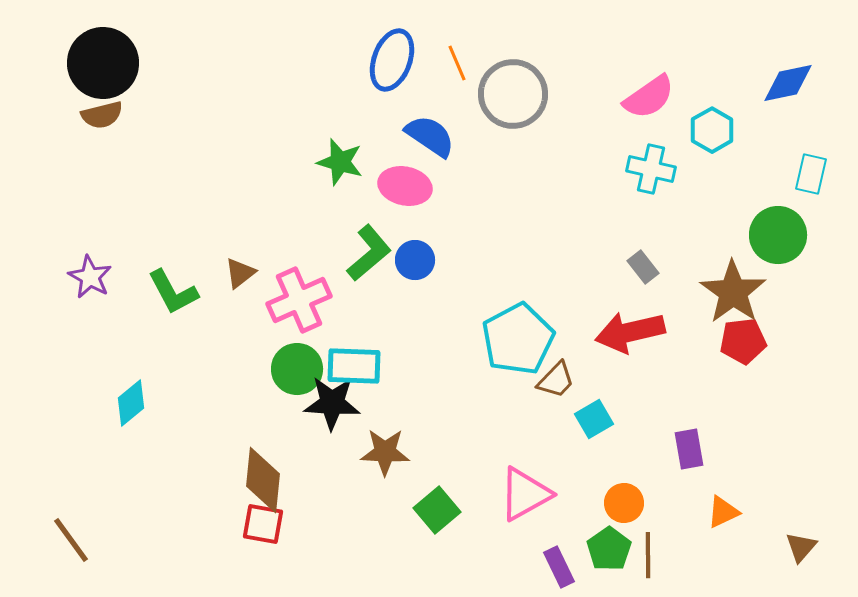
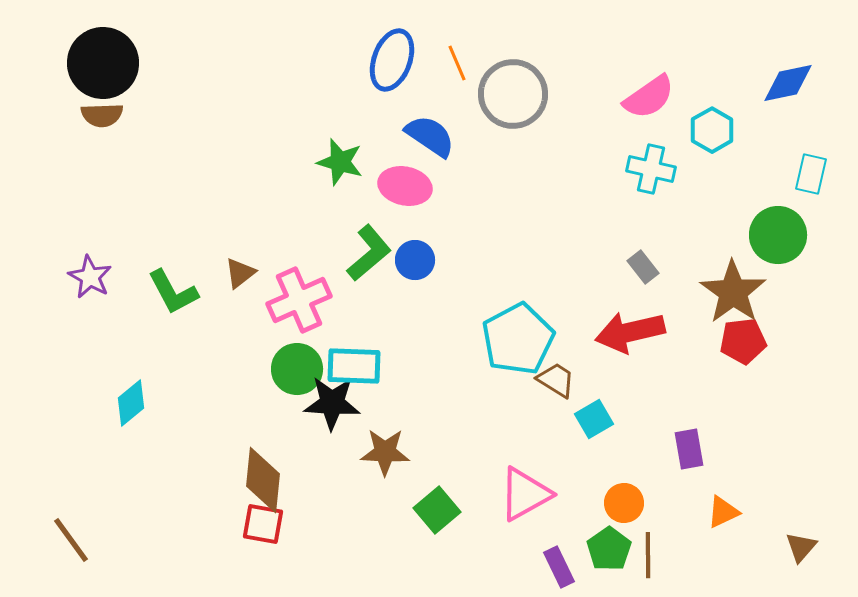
brown semicircle at (102, 115): rotated 12 degrees clockwise
brown trapezoid at (556, 380): rotated 102 degrees counterclockwise
